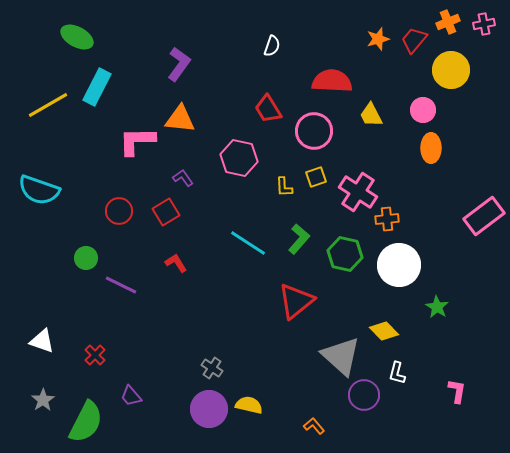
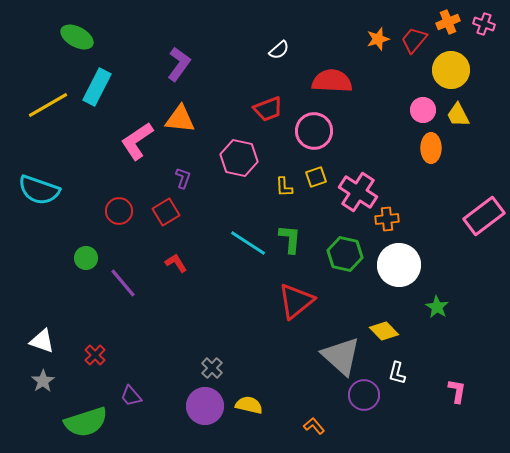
pink cross at (484, 24): rotated 30 degrees clockwise
white semicircle at (272, 46): moved 7 px right, 4 px down; rotated 30 degrees clockwise
red trapezoid at (268, 109): rotated 80 degrees counterclockwise
yellow trapezoid at (371, 115): moved 87 px right
pink L-shape at (137, 141): rotated 33 degrees counterclockwise
purple L-shape at (183, 178): rotated 55 degrees clockwise
green L-shape at (299, 239): moved 9 px left; rotated 36 degrees counterclockwise
purple line at (121, 285): moved 2 px right, 2 px up; rotated 24 degrees clockwise
gray cross at (212, 368): rotated 10 degrees clockwise
gray star at (43, 400): moved 19 px up
purple circle at (209, 409): moved 4 px left, 3 px up
green semicircle at (86, 422): rotated 45 degrees clockwise
